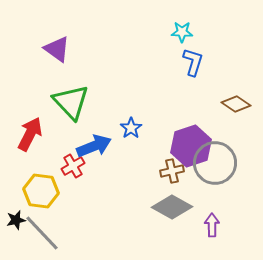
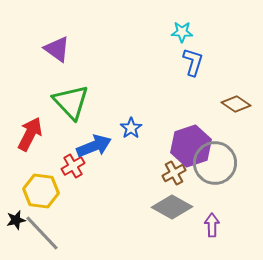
brown cross: moved 2 px right, 2 px down; rotated 15 degrees counterclockwise
